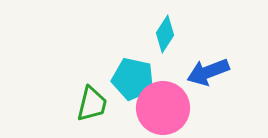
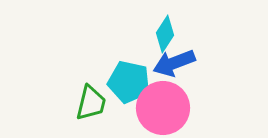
blue arrow: moved 34 px left, 9 px up
cyan pentagon: moved 4 px left, 3 px down
green trapezoid: moved 1 px left, 1 px up
